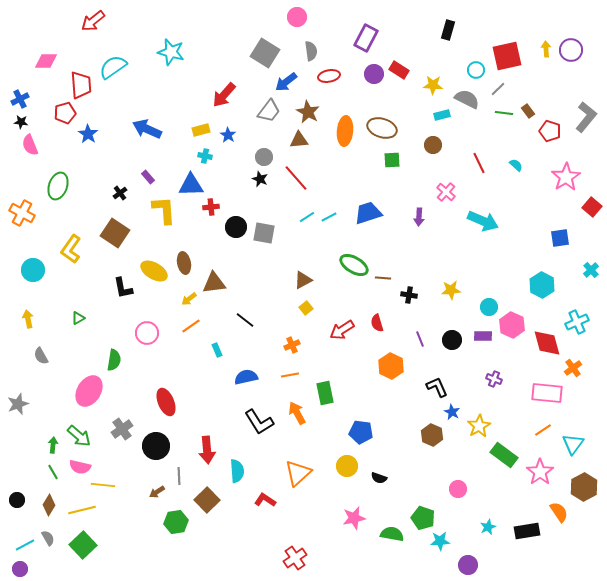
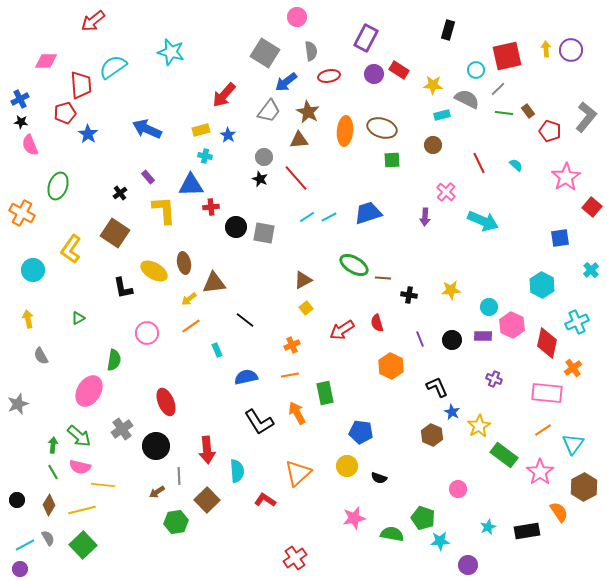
purple arrow at (419, 217): moved 6 px right
red diamond at (547, 343): rotated 28 degrees clockwise
